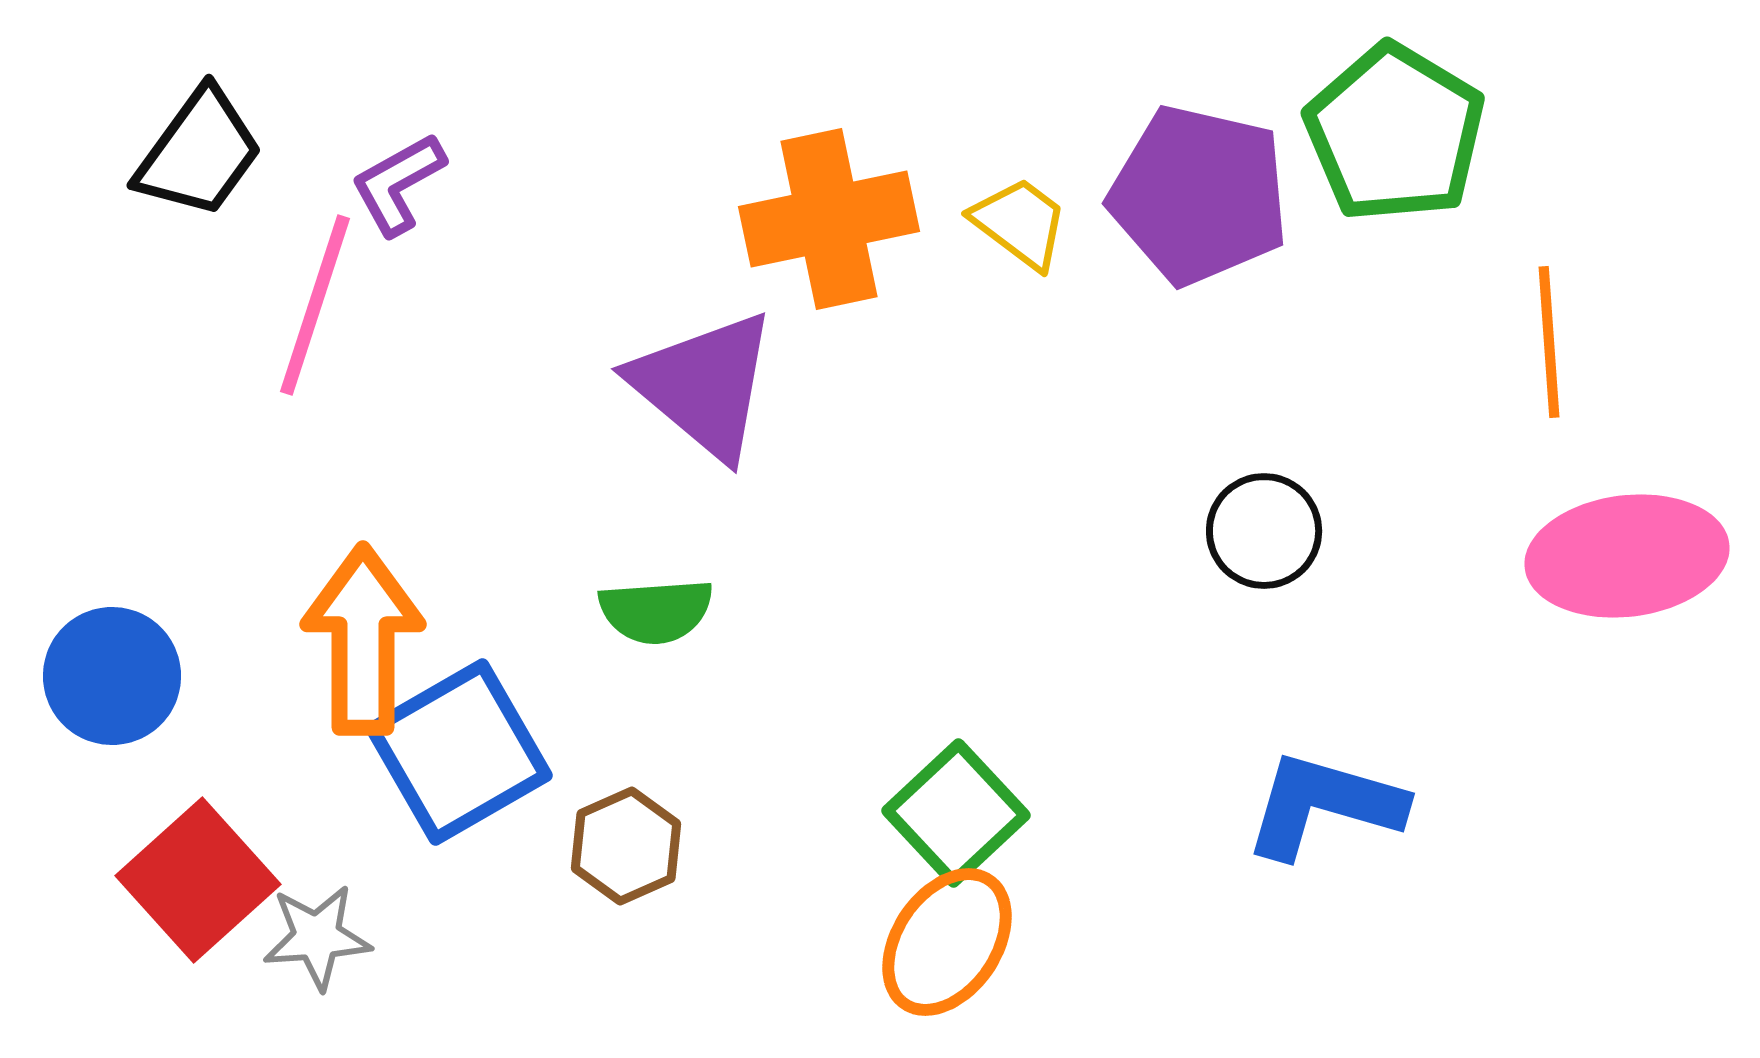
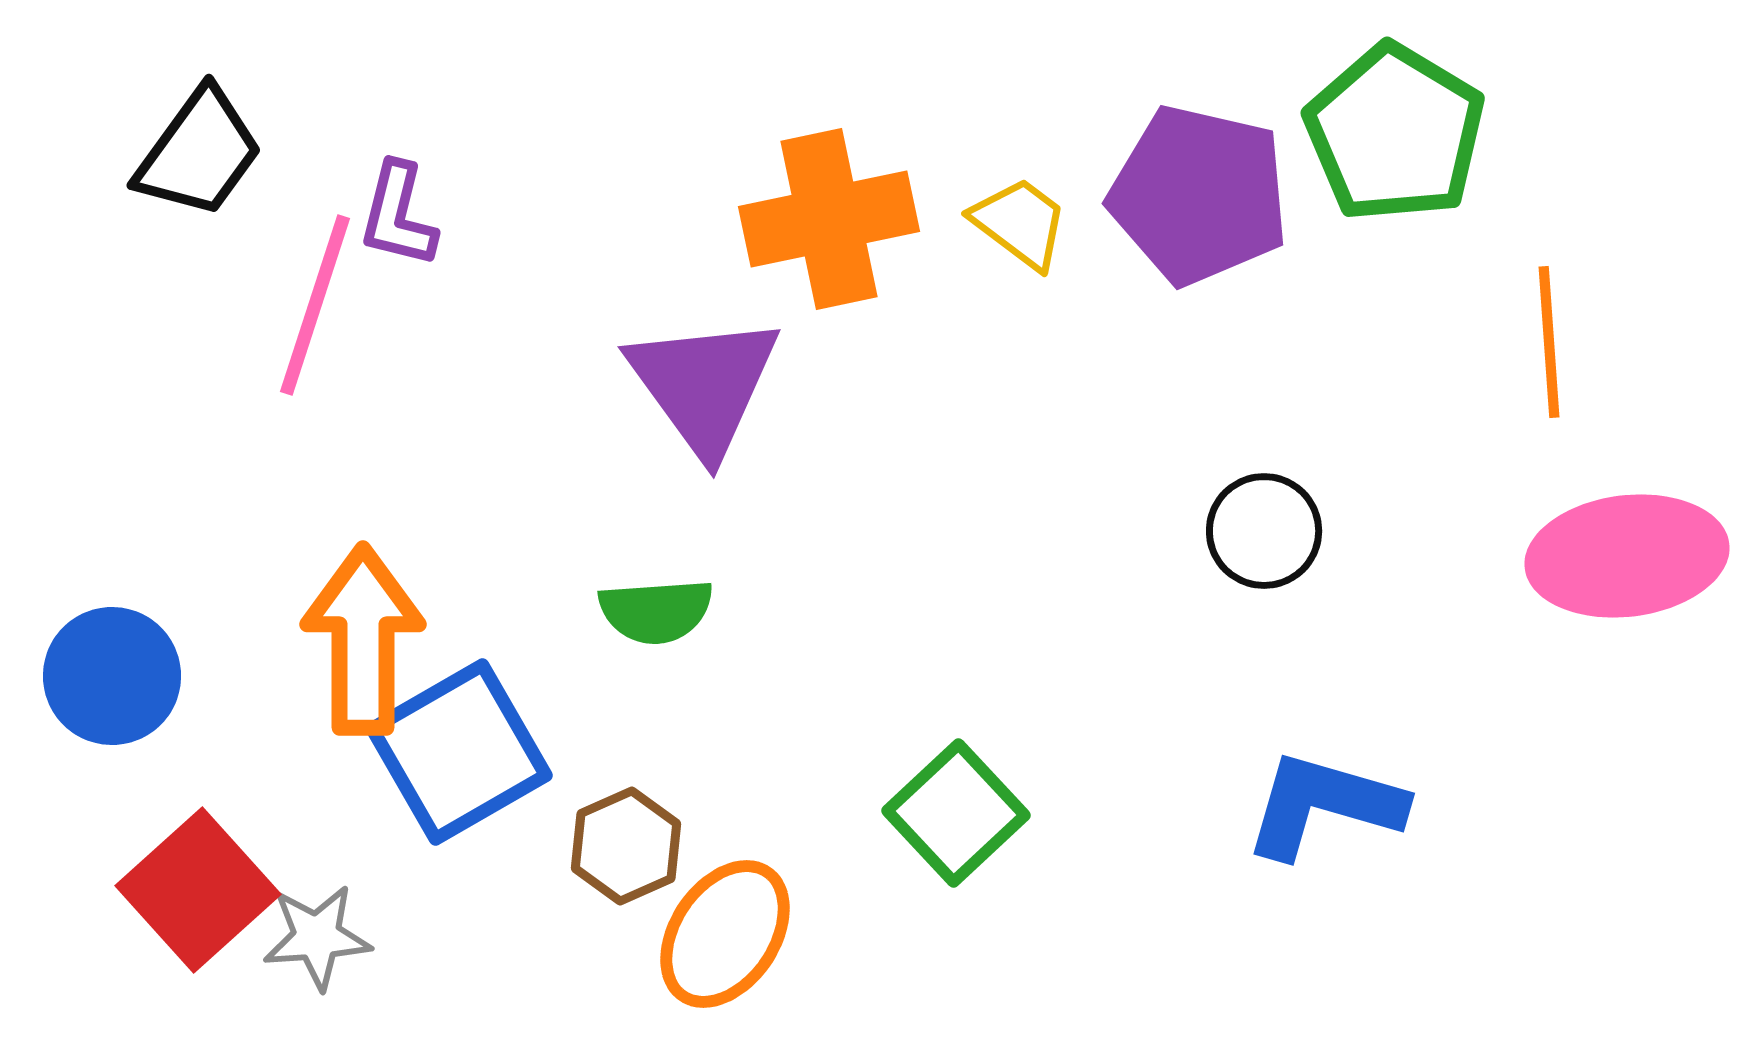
purple L-shape: moved 31 px down; rotated 47 degrees counterclockwise
purple triangle: rotated 14 degrees clockwise
red square: moved 10 px down
orange ellipse: moved 222 px left, 8 px up
